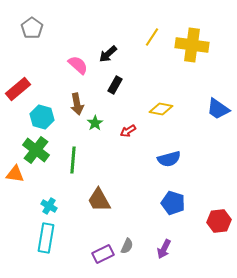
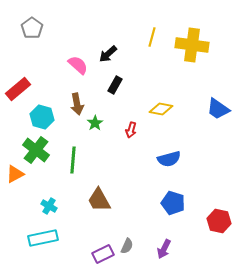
yellow line: rotated 18 degrees counterclockwise
red arrow: moved 3 px right, 1 px up; rotated 42 degrees counterclockwise
orange triangle: rotated 36 degrees counterclockwise
red hexagon: rotated 20 degrees clockwise
cyan rectangle: moved 3 px left; rotated 68 degrees clockwise
